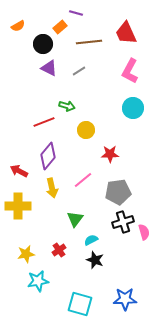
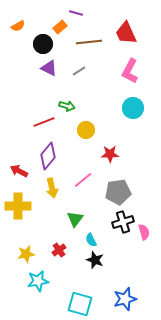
cyan semicircle: rotated 88 degrees counterclockwise
blue star: rotated 15 degrees counterclockwise
